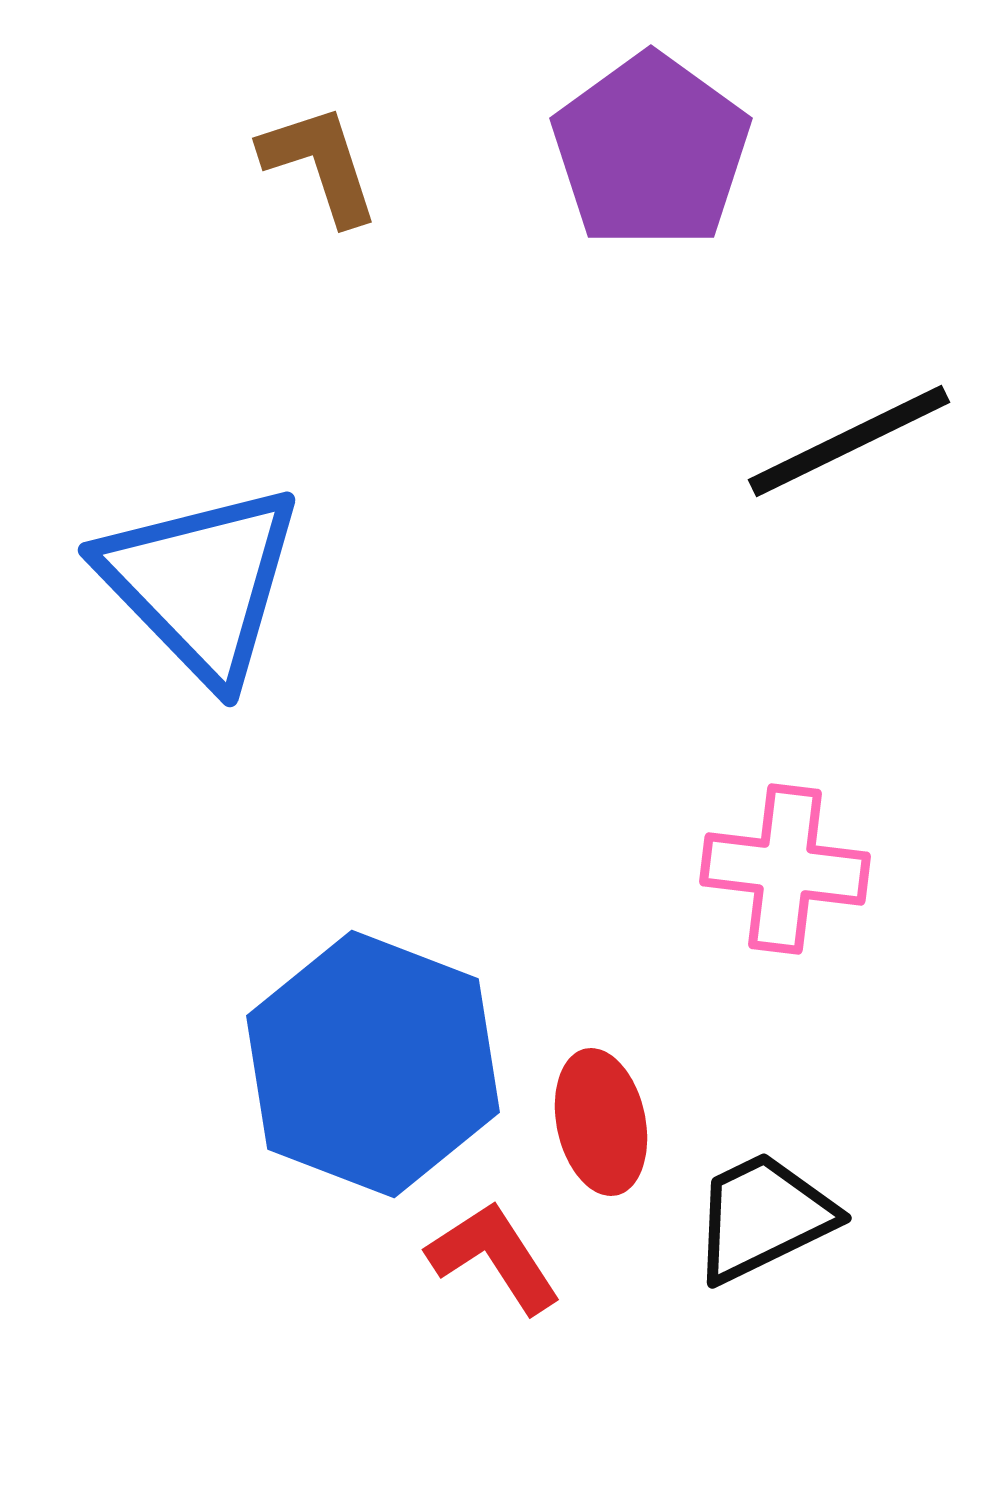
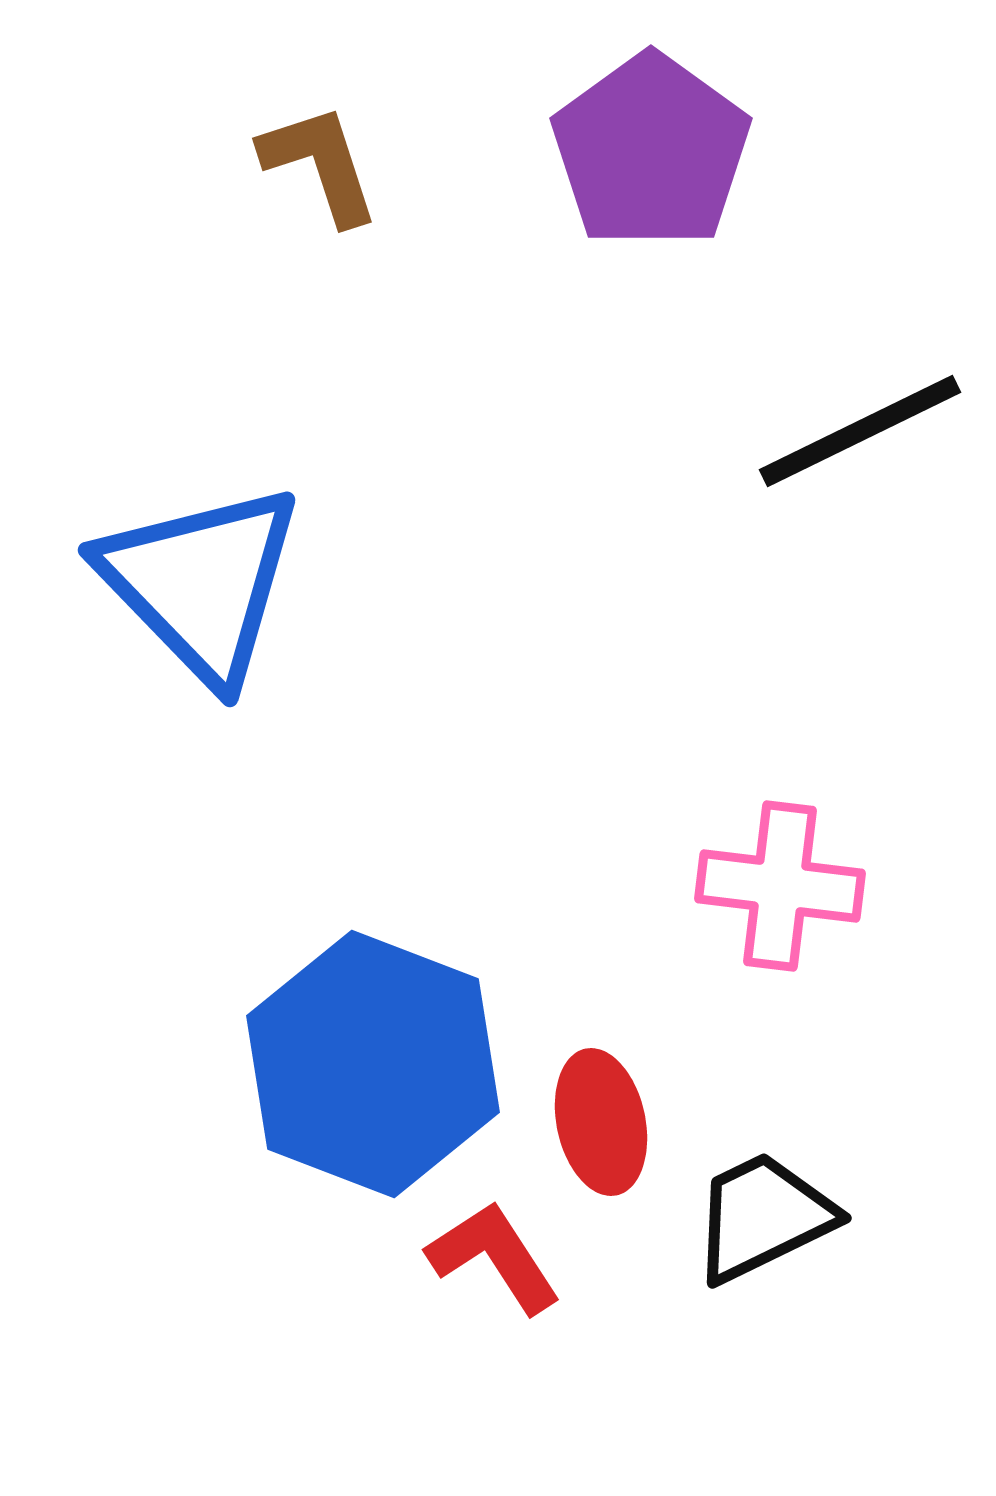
black line: moved 11 px right, 10 px up
pink cross: moved 5 px left, 17 px down
